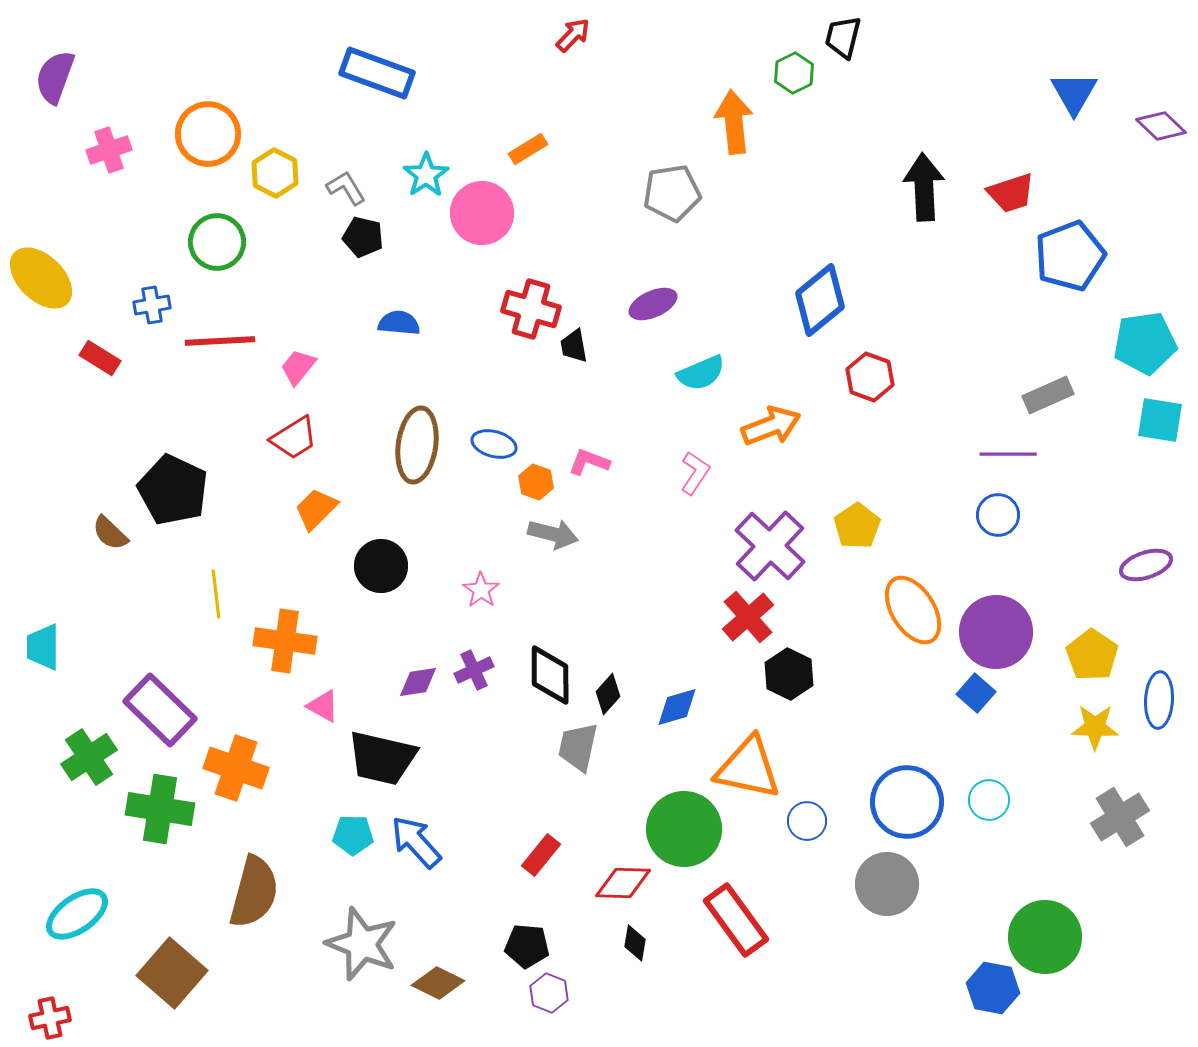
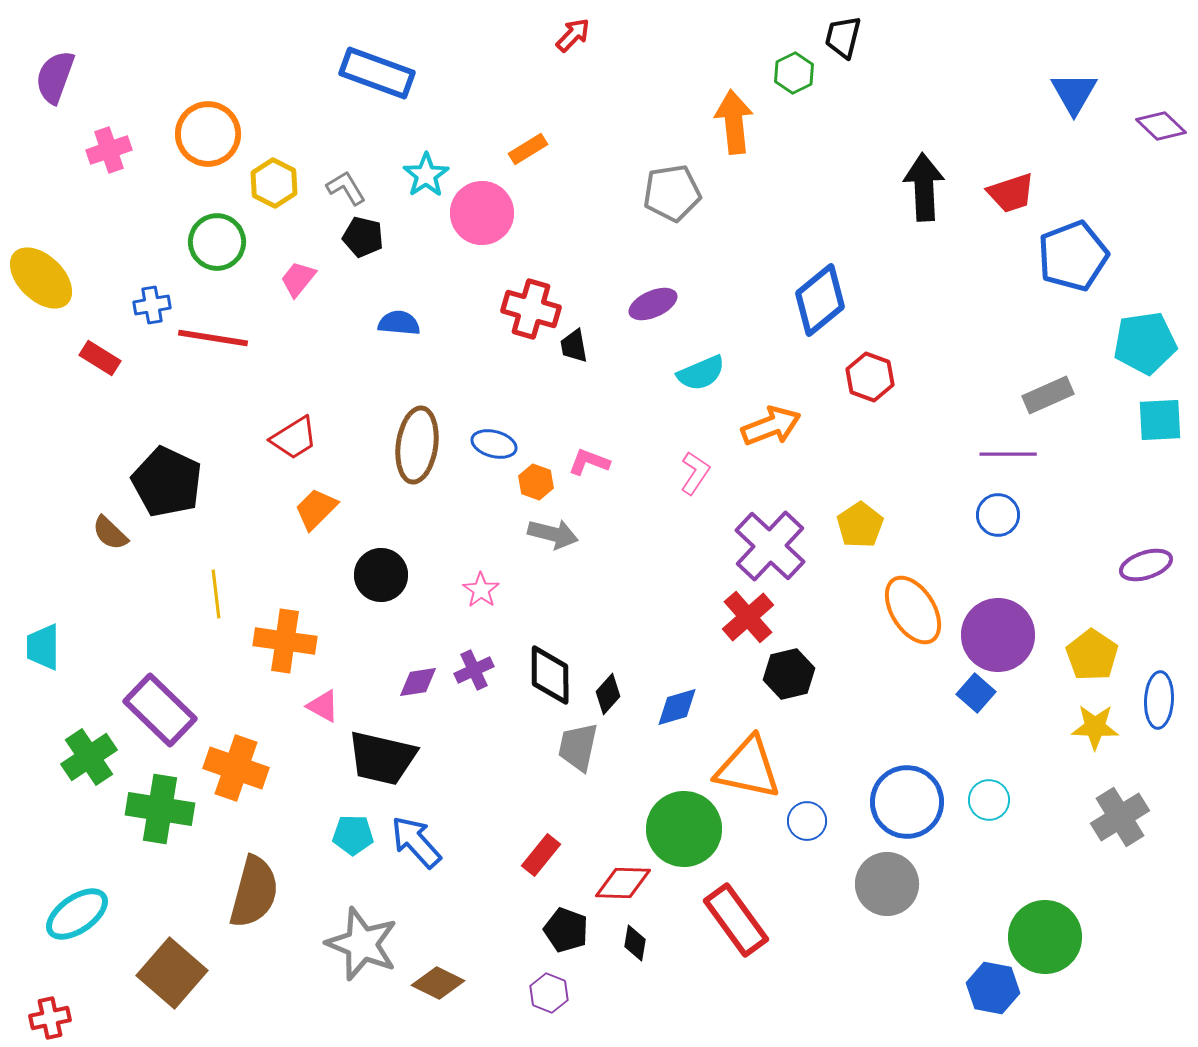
yellow hexagon at (275, 173): moved 1 px left, 10 px down
blue pentagon at (1070, 256): moved 3 px right
red line at (220, 341): moved 7 px left, 3 px up; rotated 12 degrees clockwise
pink trapezoid at (298, 367): moved 88 px up
cyan square at (1160, 420): rotated 12 degrees counterclockwise
black pentagon at (173, 490): moved 6 px left, 8 px up
yellow pentagon at (857, 526): moved 3 px right, 1 px up
black circle at (381, 566): moved 9 px down
purple circle at (996, 632): moved 2 px right, 3 px down
black hexagon at (789, 674): rotated 21 degrees clockwise
black pentagon at (527, 946): moved 39 px right, 16 px up; rotated 15 degrees clockwise
